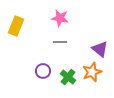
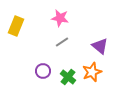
gray line: moved 2 px right; rotated 32 degrees counterclockwise
purple triangle: moved 3 px up
